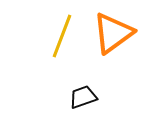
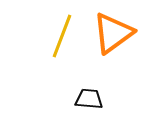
black trapezoid: moved 6 px right, 2 px down; rotated 24 degrees clockwise
